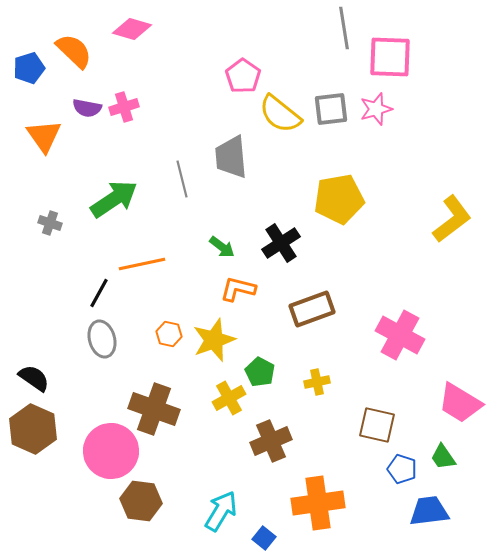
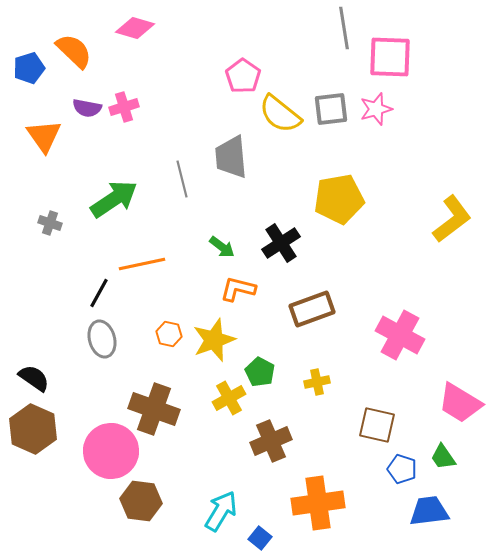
pink diamond at (132, 29): moved 3 px right, 1 px up
blue square at (264, 538): moved 4 px left
